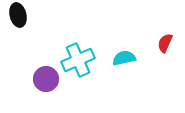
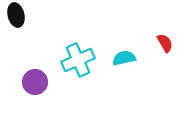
black ellipse: moved 2 px left
red semicircle: rotated 126 degrees clockwise
purple circle: moved 11 px left, 3 px down
